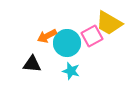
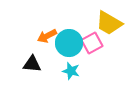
pink square: moved 7 px down
cyan circle: moved 2 px right
